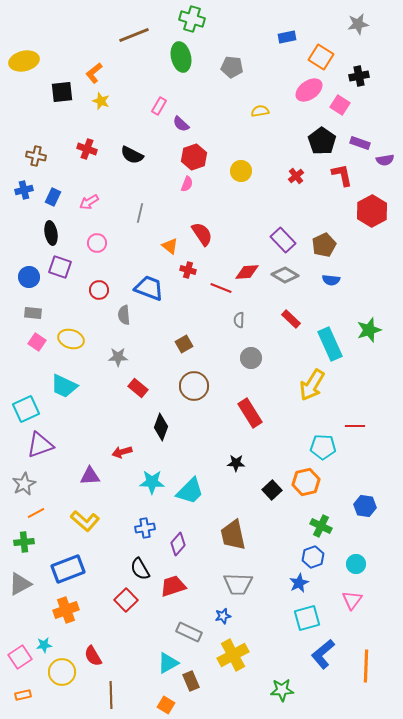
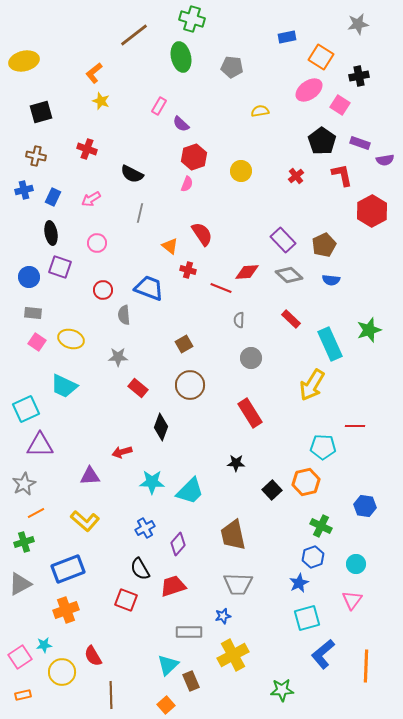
brown line at (134, 35): rotated 16 degrees counterclockwise
black square at (62, 92): moved 21 px left, 20 px down; rotated 10 degrees counterclockwise
black semicircle at (132, 155): moved 19 px down
pink arrow at (89, 202): moved 2 px right, 3 px up
gray diamond at (285, 275): moved 4 px right; rotated 12 degrees clockwise
red circle at (99, 290): moved 4 px right
brown circle at (194, 386): moved 4 px left, 1 px up
purple triangle at (40, 445): rotated 20 degrees clockwise
blue cross at (145, 528): rotated 18 degrees counterclockwise
green cross at (24, 542): rotated 12 degrees counterclockwise
red square at (126, 600): rotated 25 degrees counterclockwise
gray rectangle at (189, 632): rotated 25 degrees counterclockwise
cyan triangle at (168, 663): moved 2 px down; rotated 15 degrees counterclockwise
orange square at (166, 705): rotated 18 degrees clockwise
